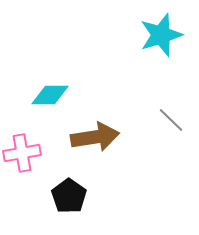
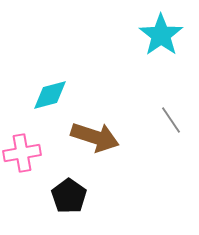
cyan star: rotated 18 degrees counterclockwise
cyan diamond: rotated 15 degrees counterclockwise
gray line: rotated 12 degrees clockwise
brown arrow: rotated 27 degrees clockwise
